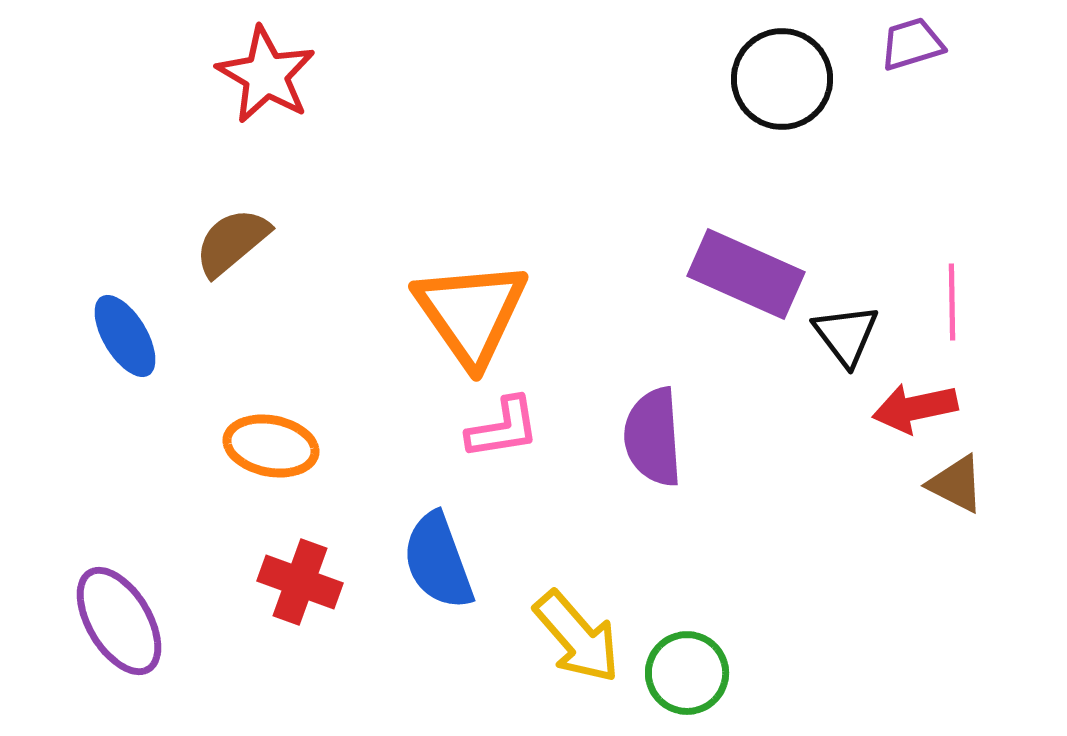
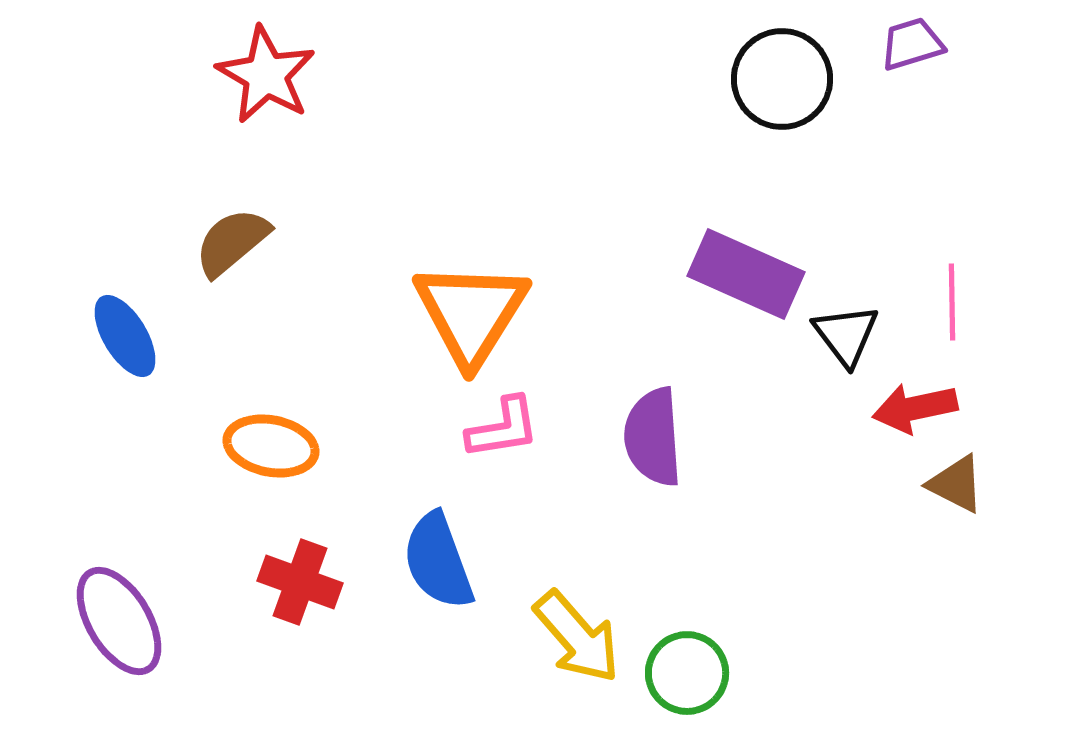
orange triangle: rotated 7 degrees clockwise
